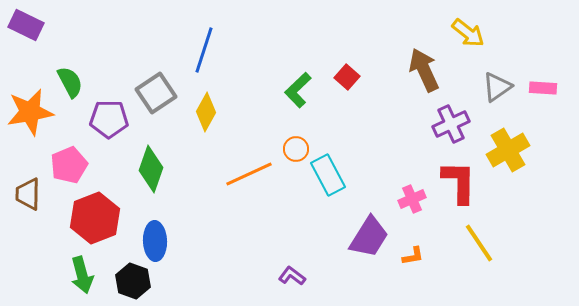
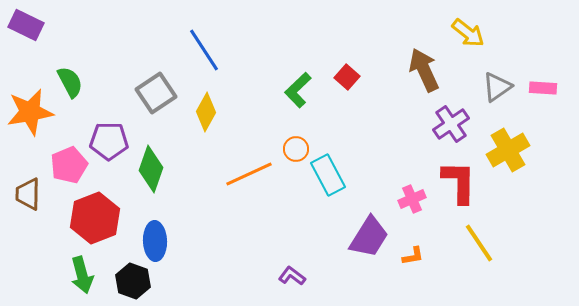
blue line: rotated 51 degrees counterclockwise
purple pentagon: moved 22 px down
purple cross: rotated 9 degrees counterclockwise
